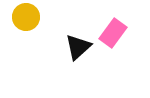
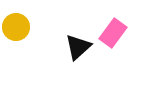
yellow circle: moved 10 px left, 10 px down
